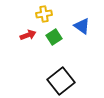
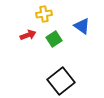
green square: moved 2 px down
